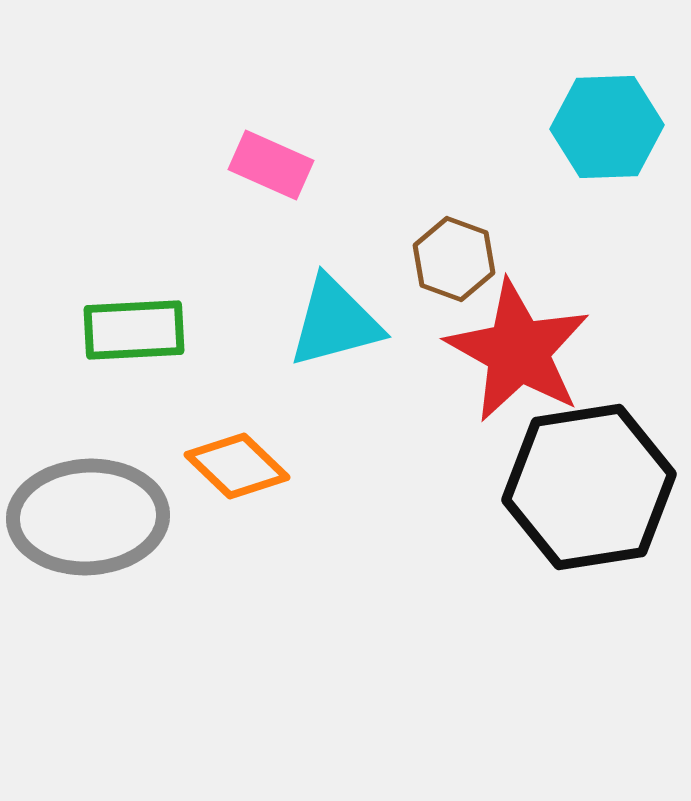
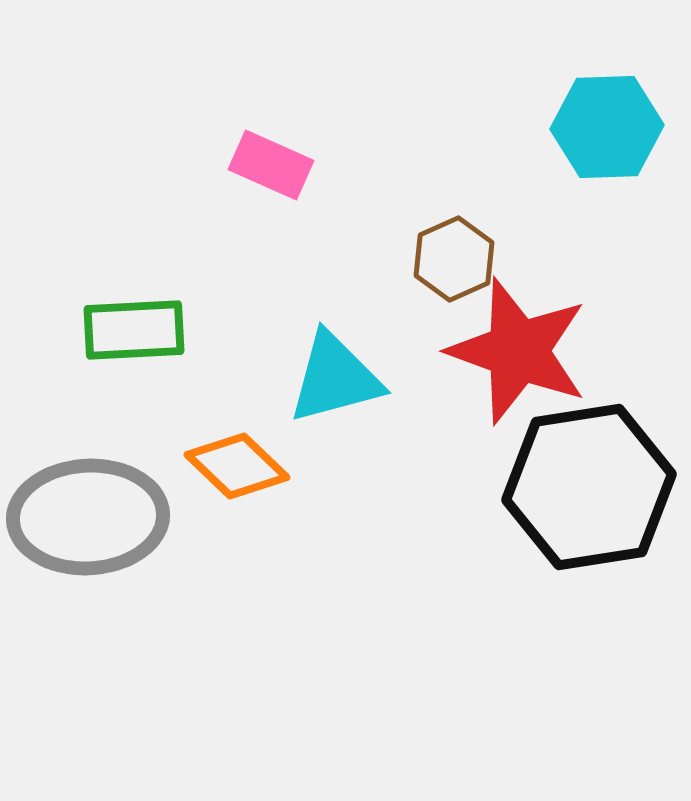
brown hexagon: rotated 16 degrees clockwise
cyan triangle: moved 56 px down
red star: rotated 9 degrees counterclockwise
